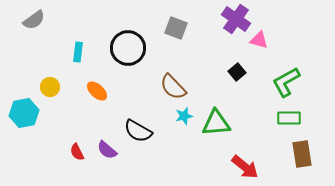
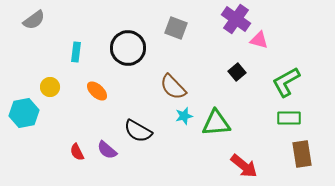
cyan rectangle: moved 2 px left
red arrow: moved 1 px left, 1 px up
